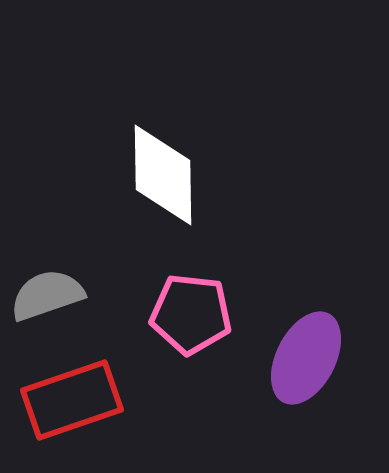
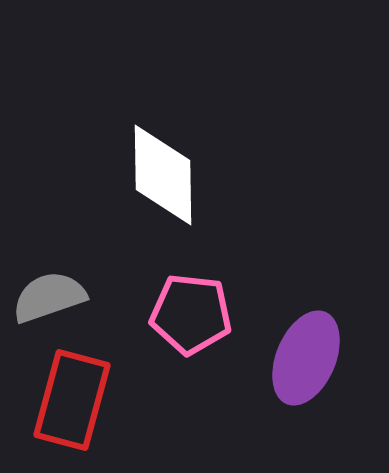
gray semicircle: moved 2 px right, 2 px down
purple ellipse: rotated 4 degrees counterclockwise
red rectangle: rotated 56 degrees counterclockwise
